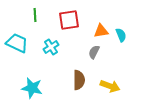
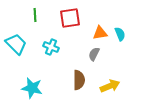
red square: moved 1 px right, 2 px up
orange triangle: moved 1 px left, 2 px down
cyan semicircle: moved 1 px left, 1 px up
cyan trapezoid: moved 1 px left, 1 px down; rotated 20 degrees clockwise
cyan cross: rotated 35 degrees counterclockwise
gray semicircle: moved 2 px down
yellow arrow: rotated 42 degrees counterclockwise
